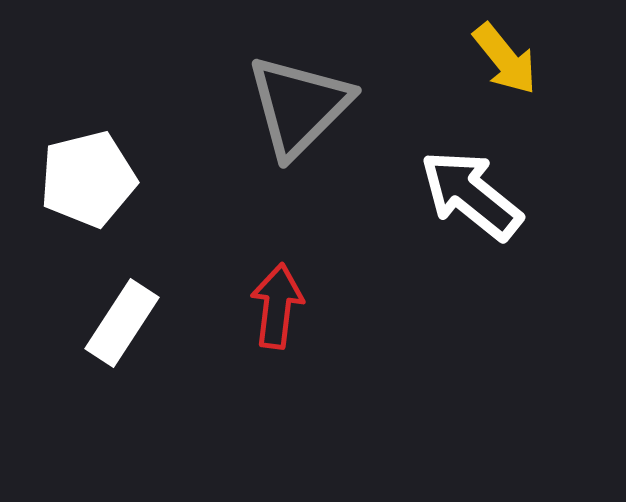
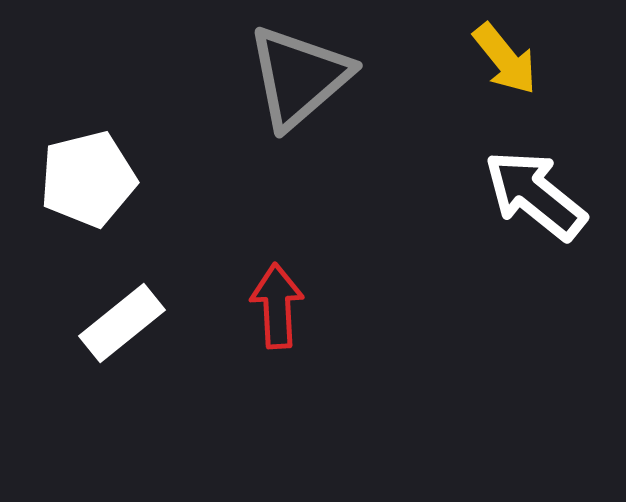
gray triangle: moved 29 px up; rotated 4 degrees clockwise
white arrow: moved 64 px right
red arrow: rotated 10 degrees counterclockwise
white rectangle: rotated 18 degrees clockwise
